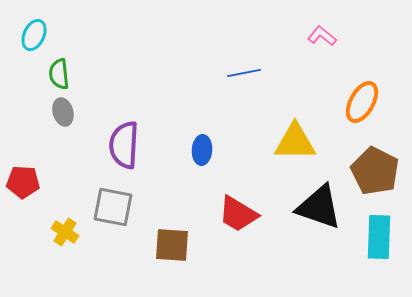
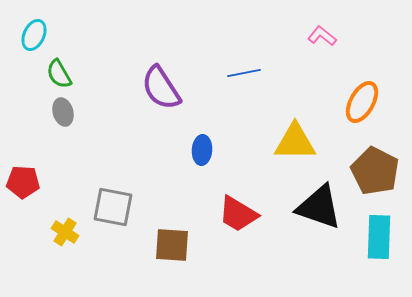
green semicircle: rotated 24 degrees counterclockwise
purple semicircle: moved 37 px right, 57 px up; rotated 36 degrees counterclockwise
